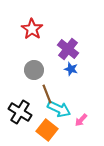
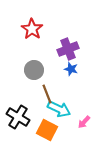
purple cross: rotated 30 degrees clockwise
black cross: moved 2 px left, 5 px down
pink arrow: moved 3 px right, 2 px down
orange square: rotated 10 degrees counterclockwise
